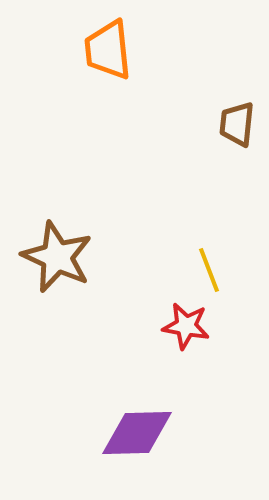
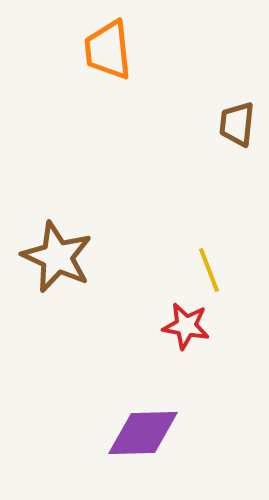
purple diamond: moved 6 px right
